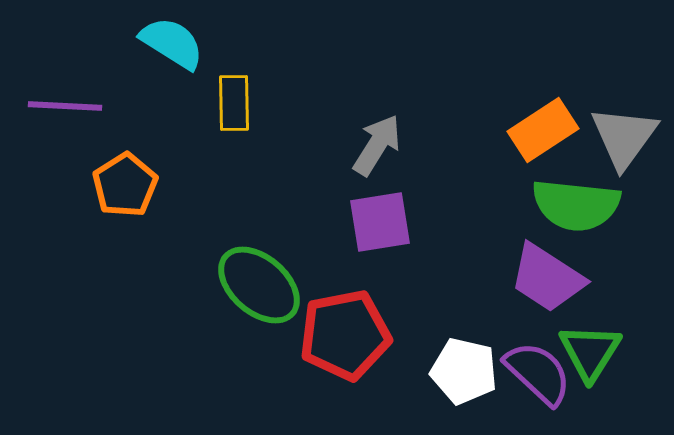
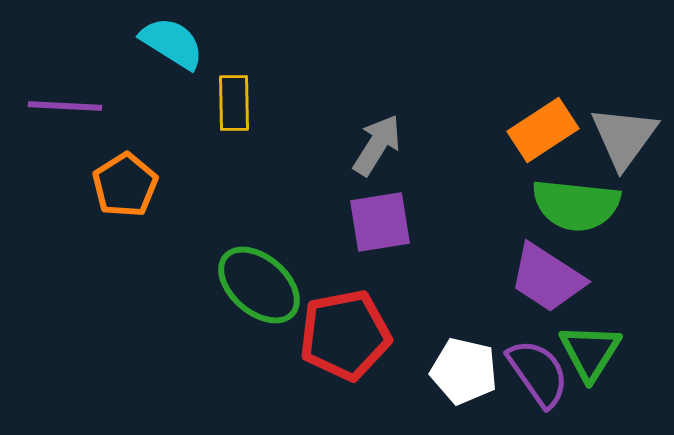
purple semicircle: rotated 12 degrees clockwise
